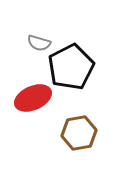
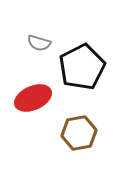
black pentagon: moved 11 px right
